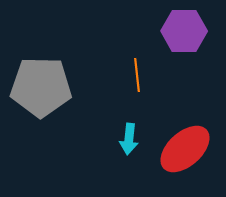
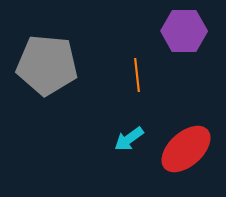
gray pentagon: moved 6 px right, 22 px up; rotated 4 degrees clockwise
cyan arrow: rotated 48 degrees clockwise
red ellipse: moved 1 px right
